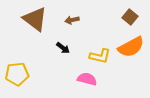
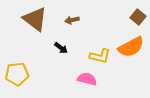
brown square: moved 8 px right
black arrow: moved 2 px left
